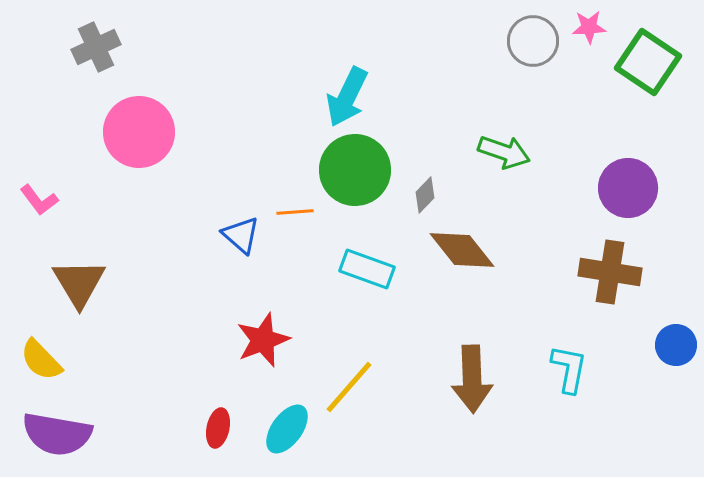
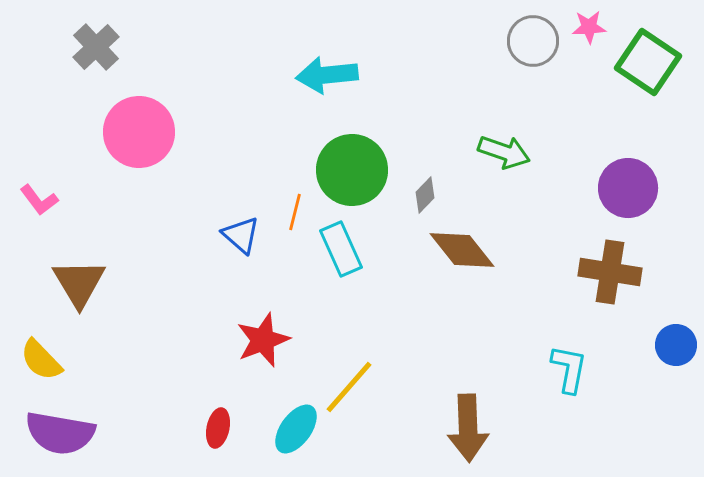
gray cross: rotated 18 degrees counterclockwise
cyan arrow: moved 20 px left, 22 px up; rotated 58 degrees clockwise
green circle: moved 3 px left
orange line: rotated 72 degrees counterclockwise
cyan rectangle: moved 26 px left, 20 px up; rotated 46 degrees clockwise
brown arrow: moved 4 px left, 49 px down
cyan ellipse: moved 9 px right
purple semicircle: moved 3 px right, 1 px up
